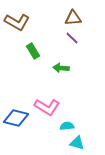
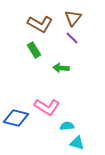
brown triangle: rotated 48 degrees counterclockwise
brown L-shape: moved 23 px right, 2 px down
green rectangle: moved 1 px right, 1 px up
